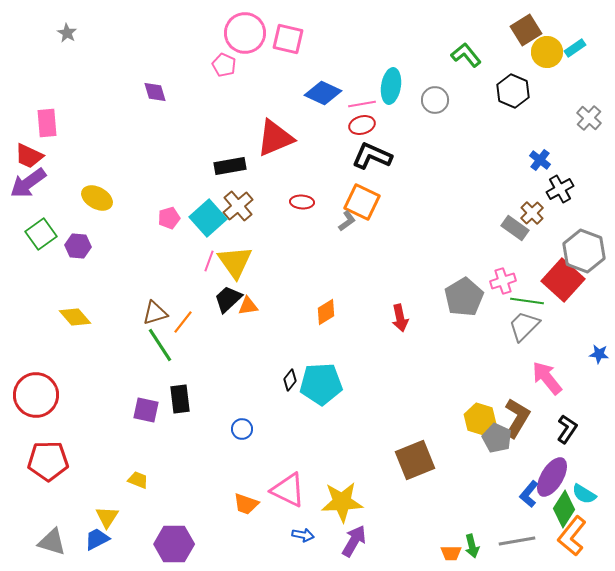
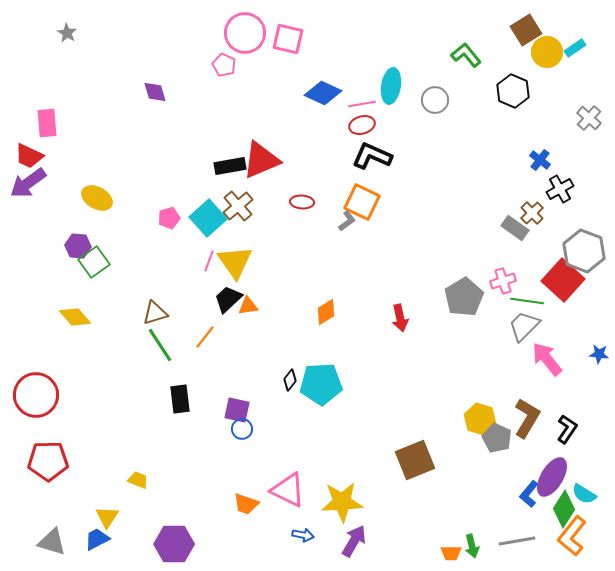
red triangle at (275, 138): moved 14 px left, 22 px down
green square at (41, 234): moved 53 px right, 28 px down
orange line at (183, 322): moved 22 px right, 15 px down
pink arrow at (547, 378): moved 19 px up
purple square at (146, 410): moved 91 px right
brown L-shape at (517, 418): moved 10 px right
